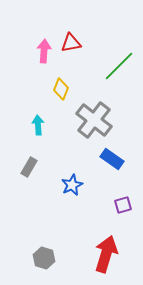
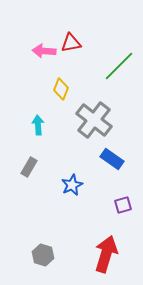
pink arrow: rotated 90 degrees counterclockwise
gray hexagon: moved 1 px left, 3 px up
